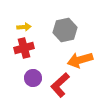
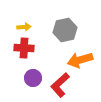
red cross: rotated 18 degrees clockwise
